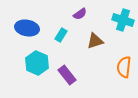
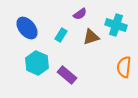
cyan cross: moved 7 px left, 5 px down
blue ellipse: rotated 40 degrees clockwise
brown triangle: moved 4 px left, 4 px up
purple rectangle: rotated 12 degrees counterclockwise
